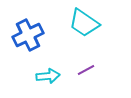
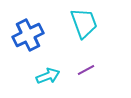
cyan trapezoid: rotated 144 degrees counterclockwise
cyan arrow: rotated 15 degrees counterclockwise
